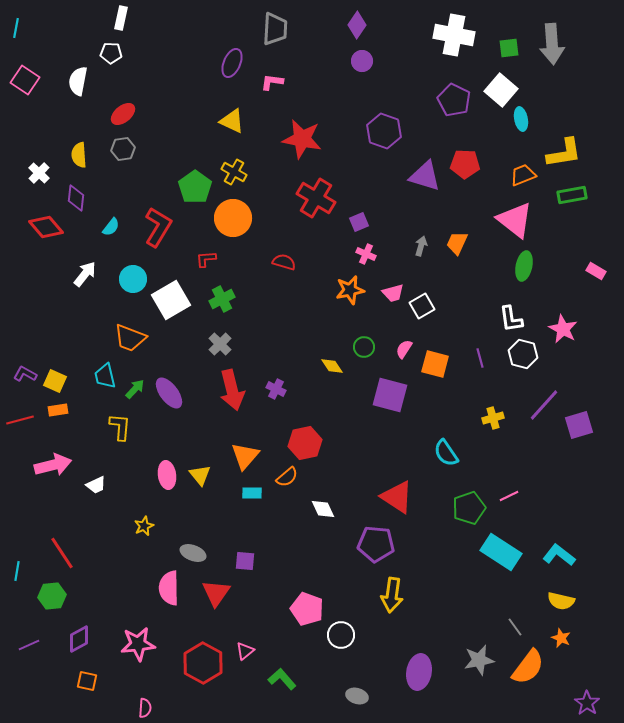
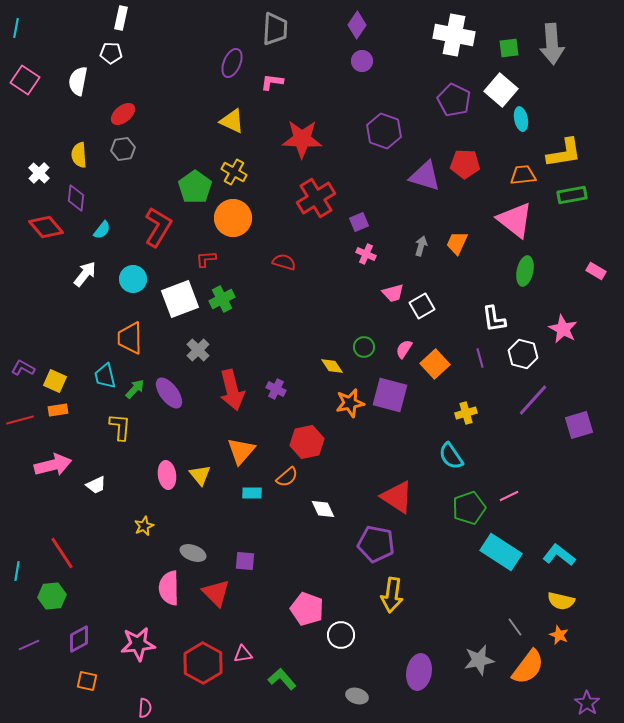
red star at (302, 139): rotated 9 degrees counterclockwise
orange trapezoid at (523, 175): rotated 16 degrees clockwise
red cross at (316, 198): rotated 27 degrees clockwise
cyan semicircle at (111, 227): moved 9 px left, 3 px down
green ellipse at (524, 266): moved 1 px right, 5 px down
orange star at (350, 290): moved 113 px down
white square at (171, 300): moved 9 px right, 1 px up; rotated 9 degrees clockwise
white L-shape at (511, 319): moved 17 px left
orange trapezoid at (130, 338): rotated 68 degrees clockwise
gray cross at (220, 344): moved 22 px left, 6 px down
orange square at (435, 364): rotated 32 degrees clockwise
purple L-shape at (25, 374): moved 2 px left, 6 px up
purple line at (544, 405): moved 11 px left, 5 px up
yellow cross at (493, 418): moved 27 px left, 5 px up
red hexagon at (305, 443): moved 2 px right, 1 px up
cyan semicircle at (446, 453): moved 5 px right, 3 px down
orange triangle at (245, 456): moved 4 px left, 5 px up
purple pentagon at (376, 544): rotated 6 degrees clockwise
red triangle at (216, 593): rotated 20 degrees counterclockwise
orange star at (561, 638): moved 2 px left, 3 px up
pink triangle at (245, 651): moved 2 px left, 3 px down; rotated 30 degrees clockwise
